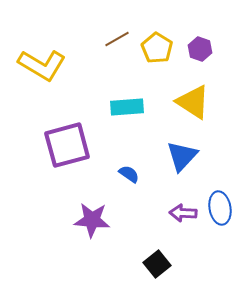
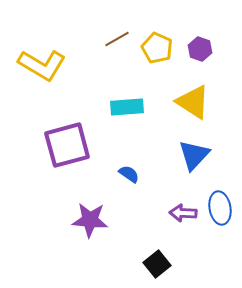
yellow pentagon: rotated 8 degrees counterclockwise
blue triangle: moved 12 px right, 1 px up
purple star: moved 2 px left
